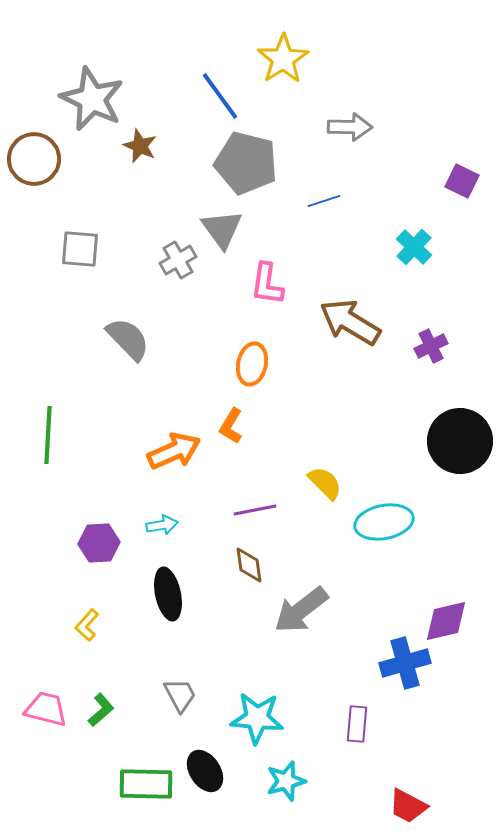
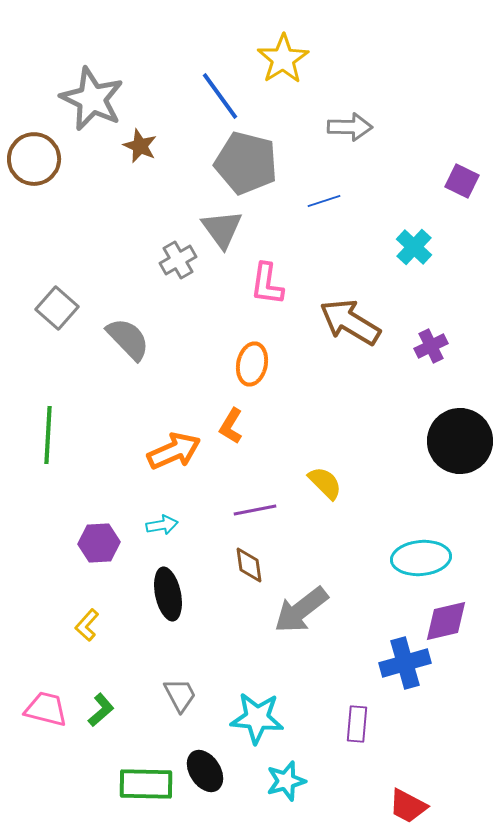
gray square at (80, 249): moved 23 px left, 59 px down; rotated 36 degrees clockwise
cyan ellipse at (384, 522): moved 37 px right, 36 px down; rotated 6 degrees clockwise
